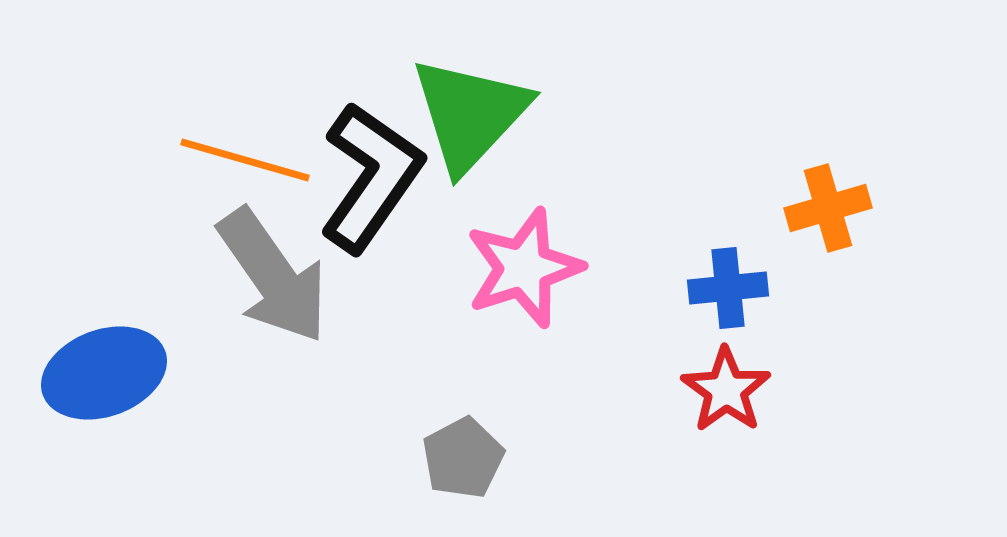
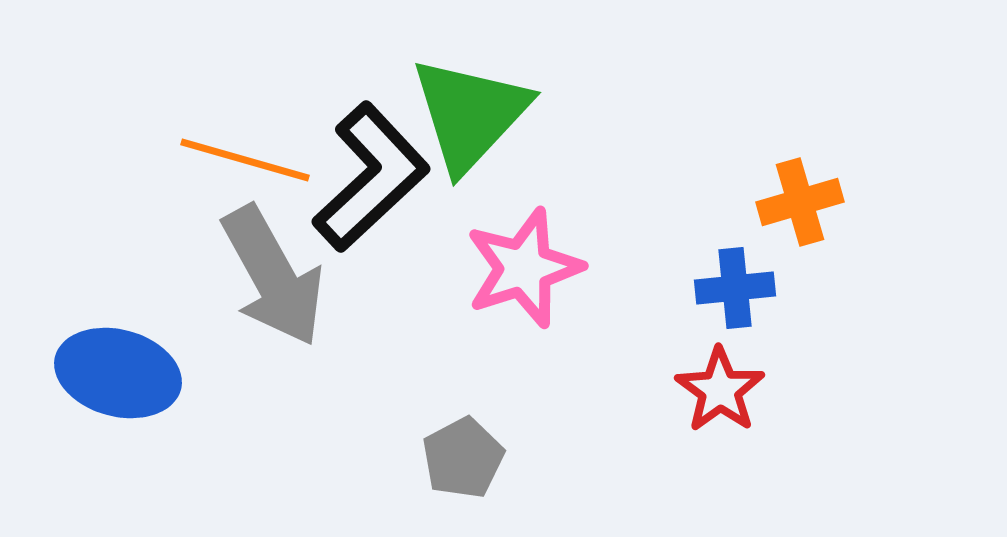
black L-shape: rotated 12 degrees clockwise
orange cross: moved 28 px left, 6 px up
gray arrow: rotated 6 degrees clockwise
blue cross: moved 7 px right
blue ellipse: moved 14 px right; rotated 35 degrees clockwise
red star: moved 6 px left
